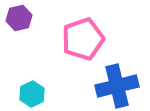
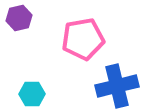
pink pentagon: rotated 9 degrees clockwise
cyan hexagon: rotated 25 degrees clockwise
